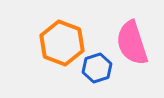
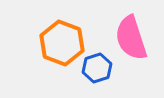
pink semicircle: moved 1 px left, 5 px up
